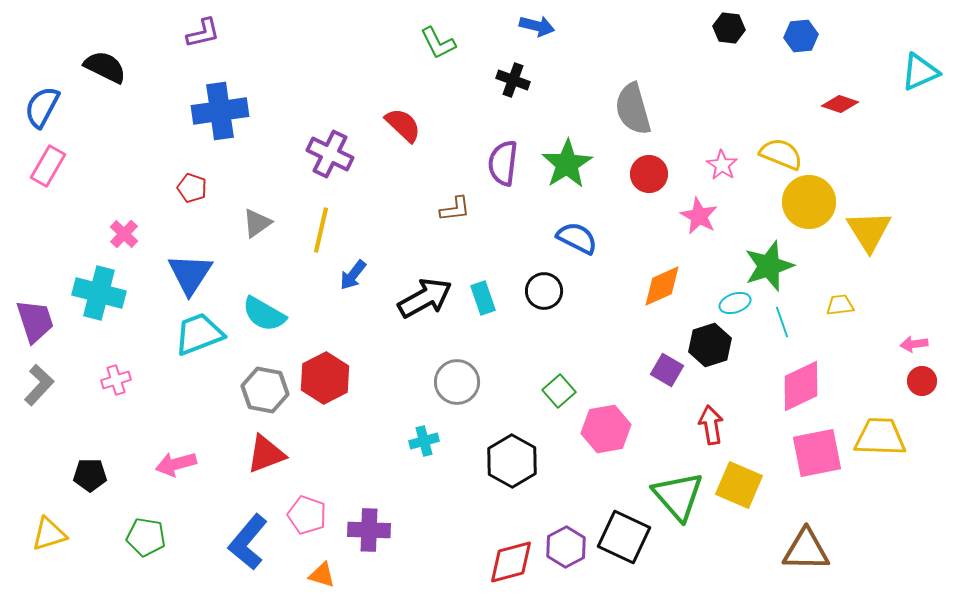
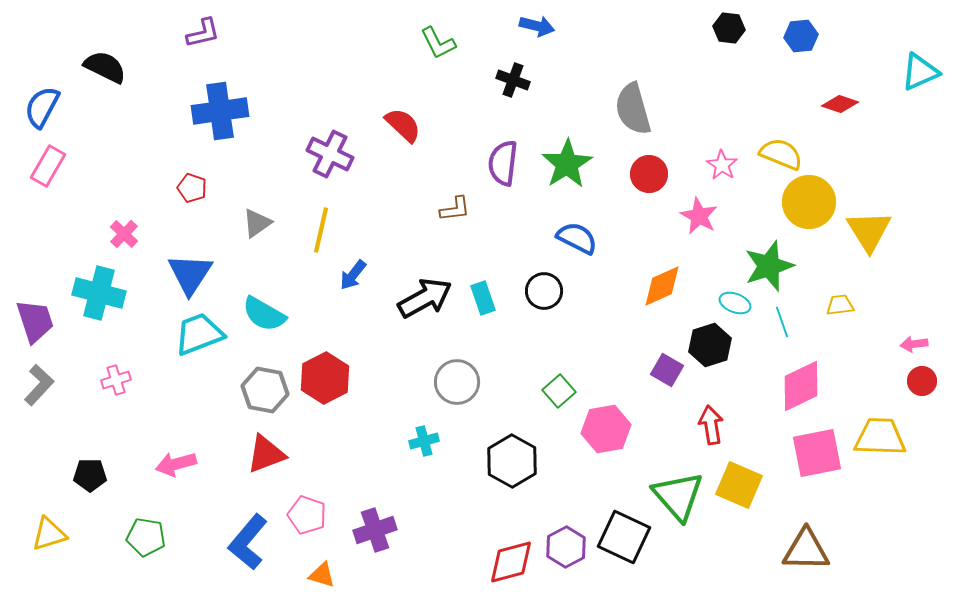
cyan ellipse at (735, 303): rotated 40 degrees clockwise
purple cross at (369, 530): moved 6 px right; rotated 21 degrees counterclockwise
